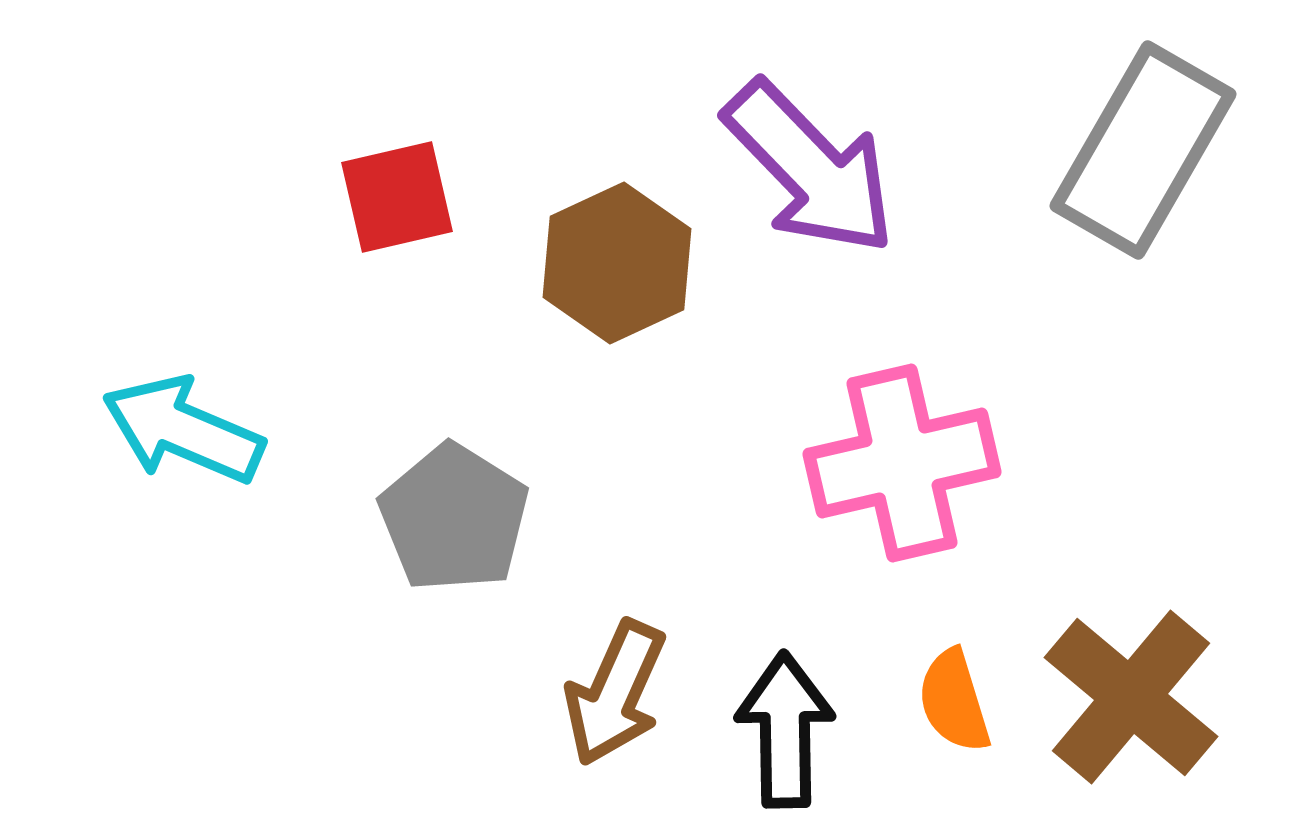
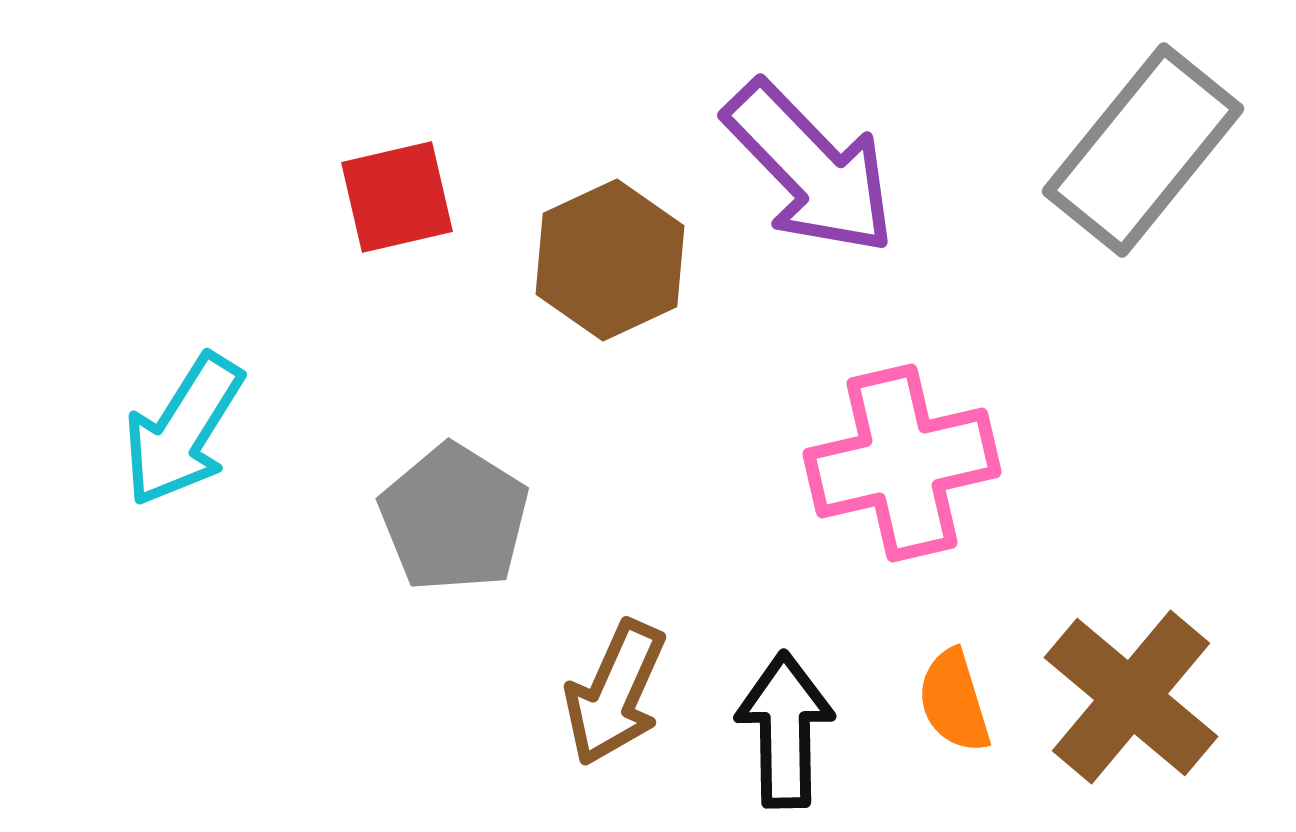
gray rectangle: rotated 9 degrees clockwise
brown hexagon: moved 7 px left, 3 px up
cyan arrow: rotated 81 degrees counterclockwise
